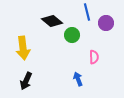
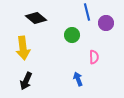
black diamond: moved 16 px left, 3 px up
